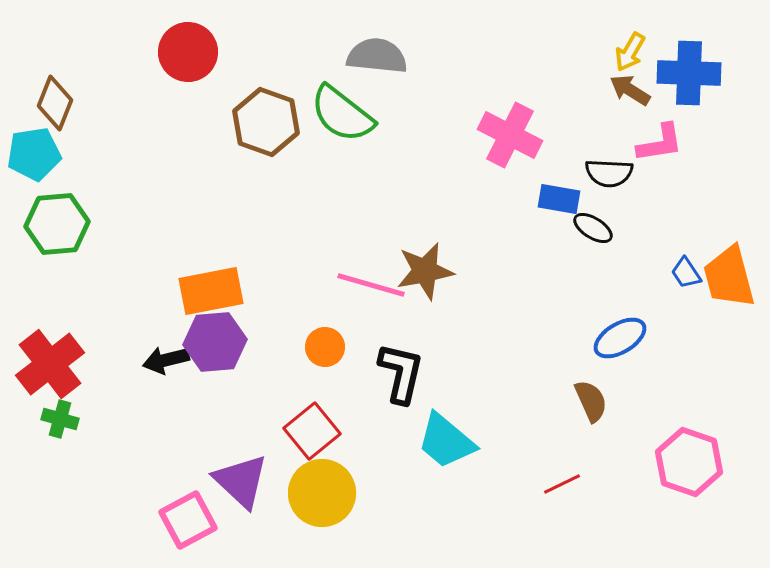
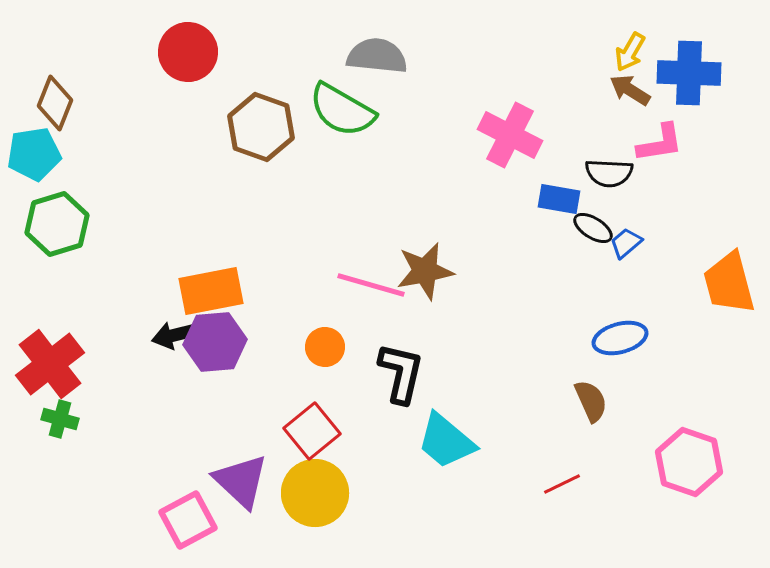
green semicircle: moved 4 px up; rotated 8 degrees counterclockwise
brown hexagon: moved 5 px left, 5 px down
green hexagon: rotated 12 degrees counterclockwise
blue trapezoid: moved 60 px left, 30 px up; rotated 84 degrees clockwise
orange trapezoid: moved 6 px down
blue ellipse: rotated 16 degrees clockwise
black arrow: moved 9 px right, 25 px up
yellow circle: moved 7 px left
